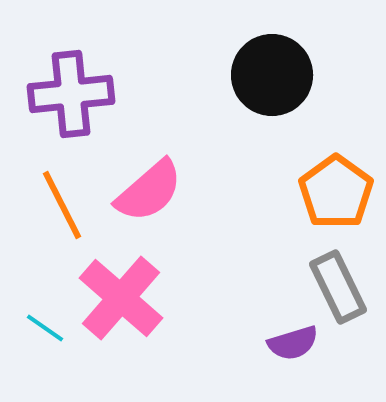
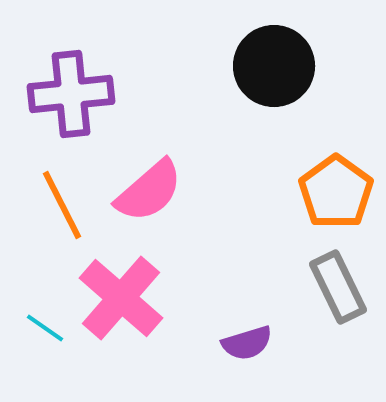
black circle: moved 2 px right, 9 px up
purple semicircle: moved 46 px left
